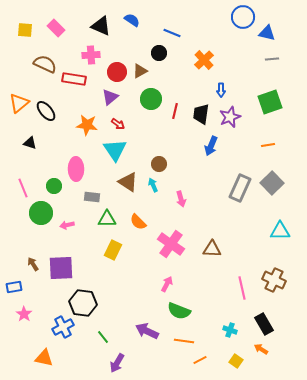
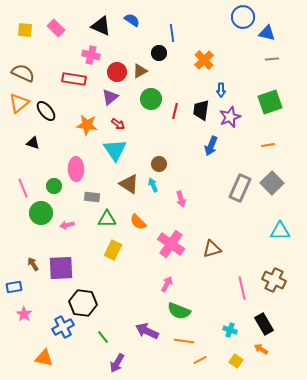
blue line at (172, 33): rotated 60 degrees clockwise
pink cross at (91, 55): rotated 18 degrees clockwise
brown semicircle at (45, 64): moved 22 px left, 9 px down
black trapezoid at (201, 114): moved 4 px up
black triangle at (30, 143): moved 3 px right
brown triangle at (128, 182): moved 1 px right, 2 px down
brown triangle at (212, 249): rotated 18 degrees counterclockwise
